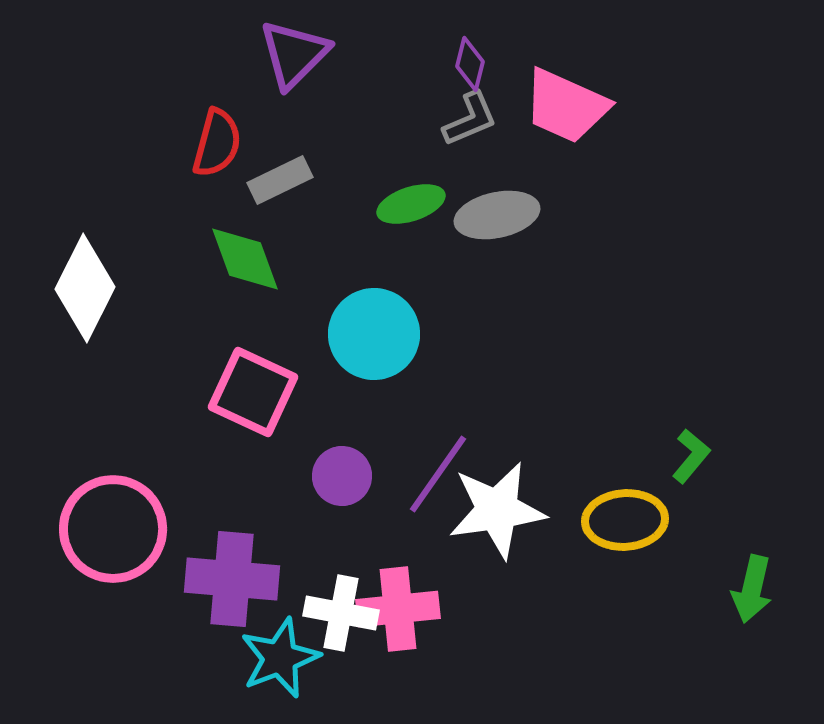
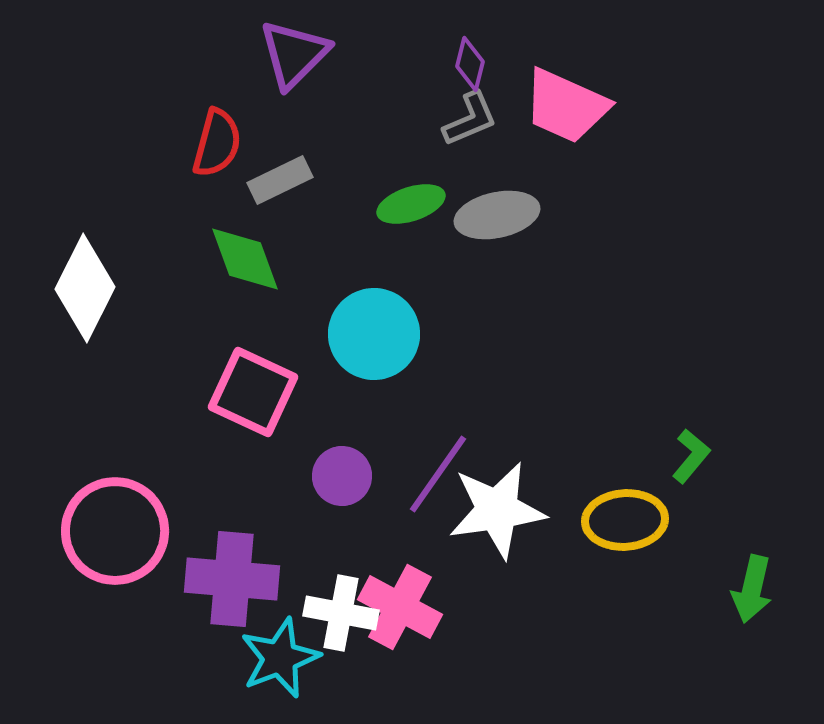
pink circle: moved 2 px right, 2 px down
pink cross: moved 2 px right, 2 px up; rotated 34 degrees clockwise
